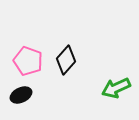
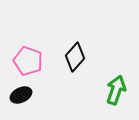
black diamond: moved 9 px right, 3 px up
green arrow: moved 2 px down; rotated 132 degrees clockwise
